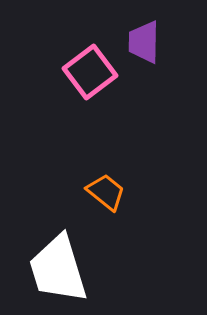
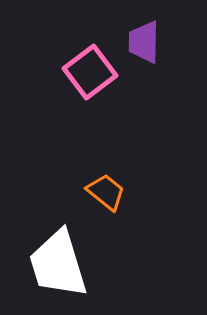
white trapezoid: moved 5 px up
